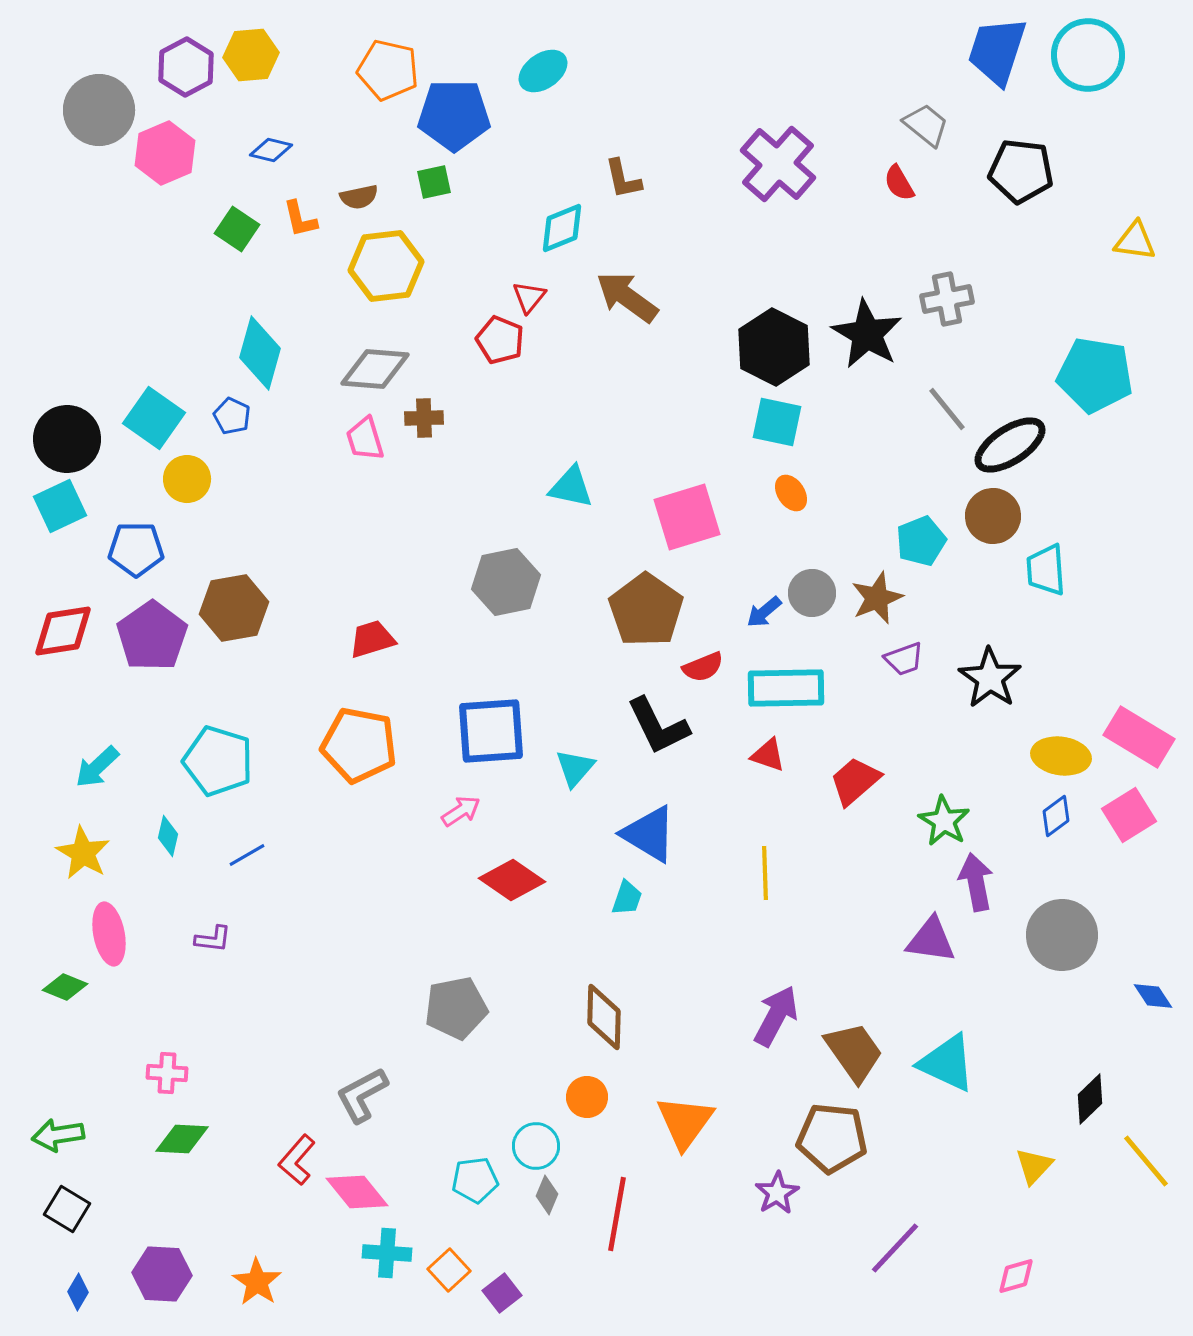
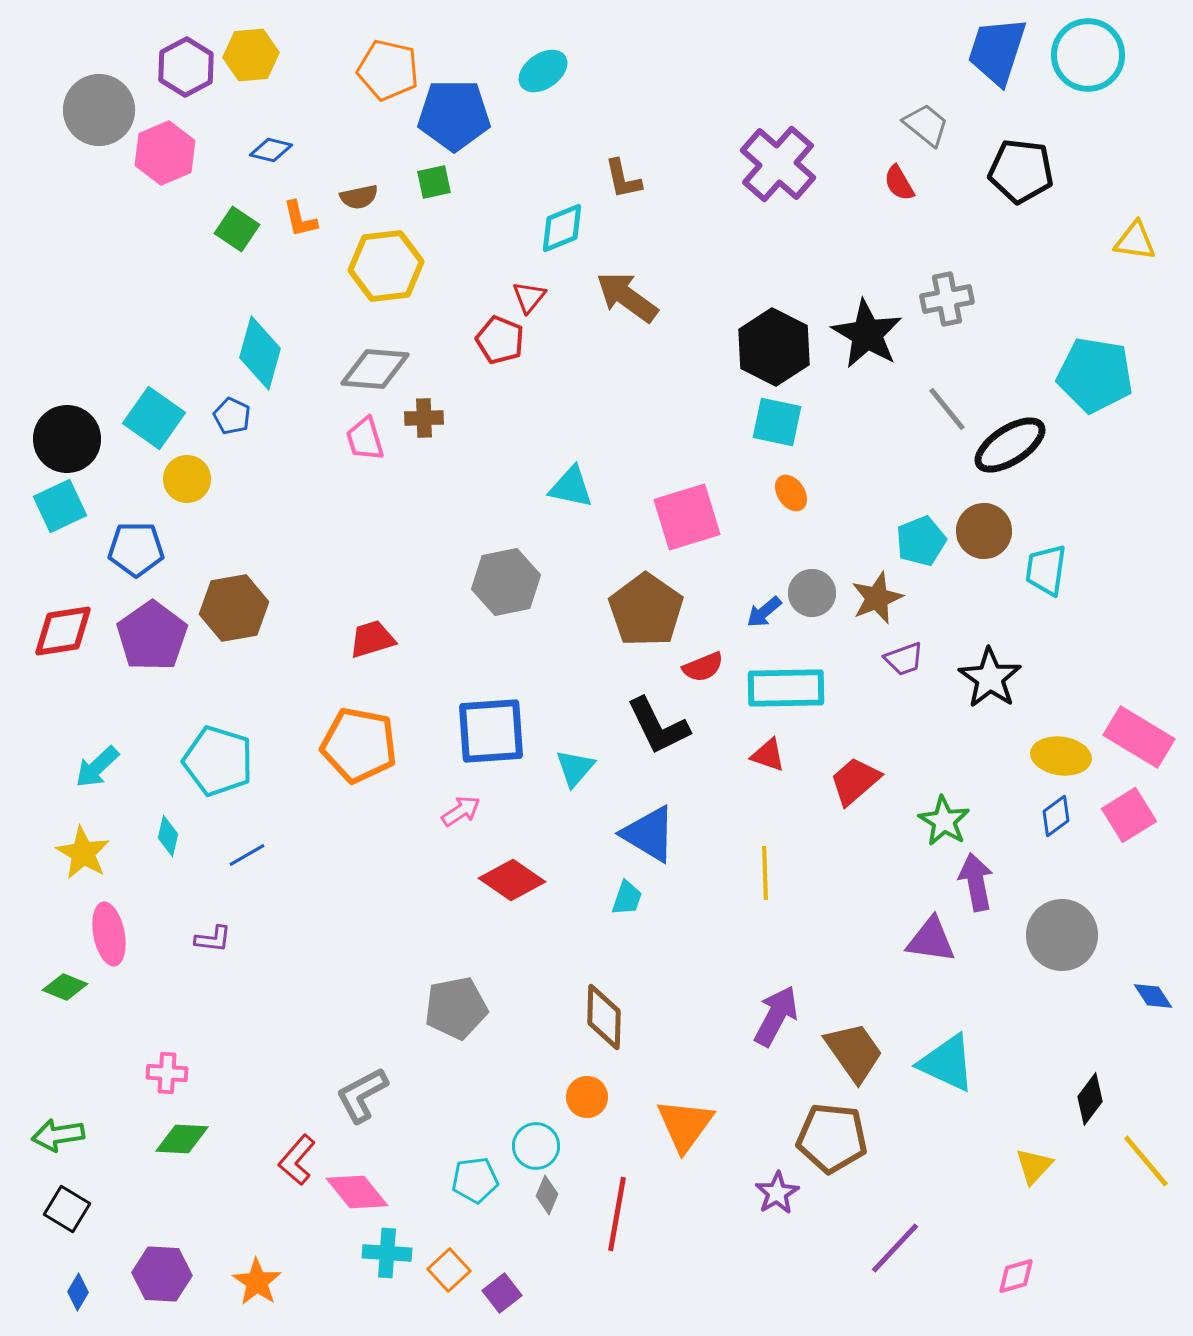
brown circle at (993, 516): moved 9 px left, 15 px down
cyan trapezoid at (1046, 570): rotated 12 degrees clockwise
black diamond at (1090, 1099): rotated 9 degrees counterclockwise
orange triangle at (685, 1122): moved 3 px down
